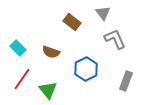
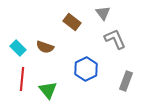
brown semicircle: moved 6 px left, 5 px up
red line: rotated 30 degrees counterclockwise
